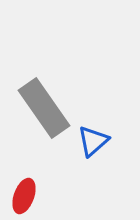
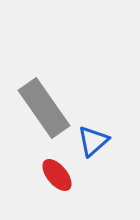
red ellipse: moved 33 px right, 21 px up; rotated 60 degrees counterclockwise
